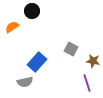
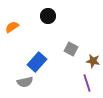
black circle: moved 16 px right, 5 px down
